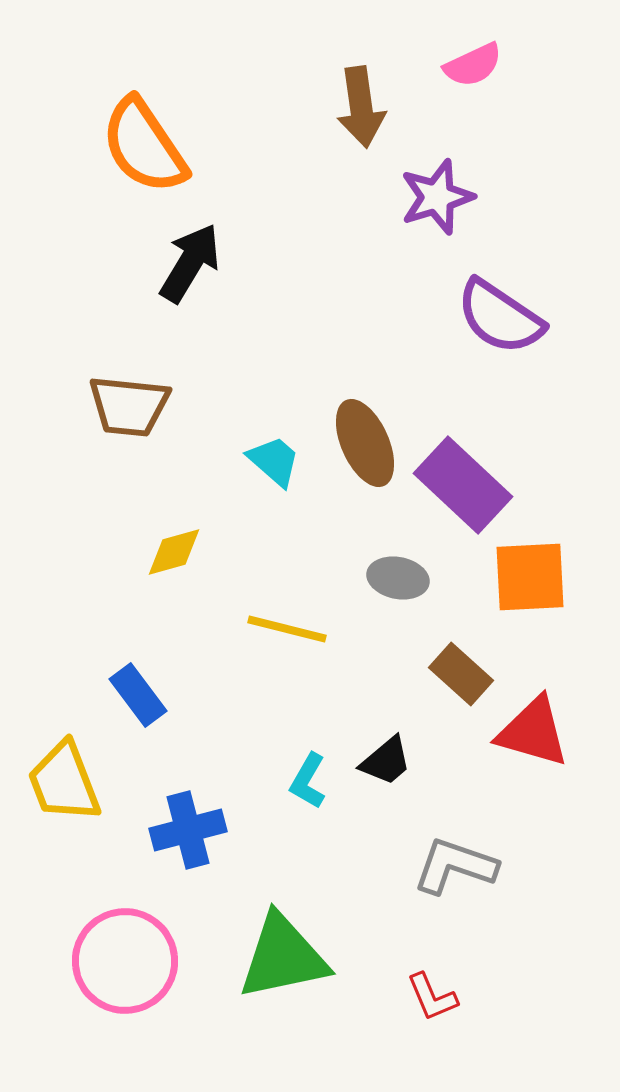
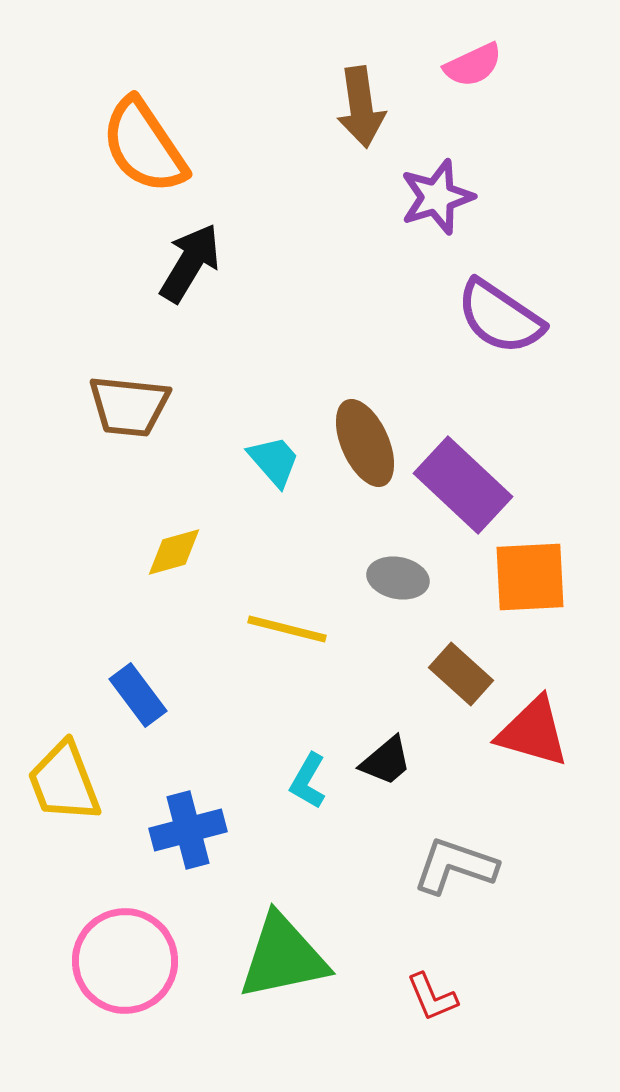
cyan trapezoid: rotated 8 degrees clockwise
